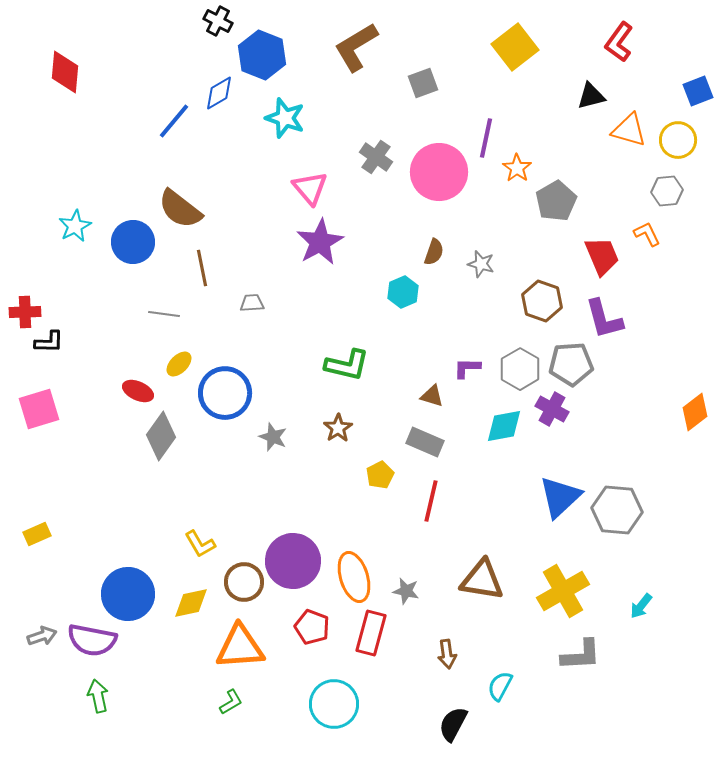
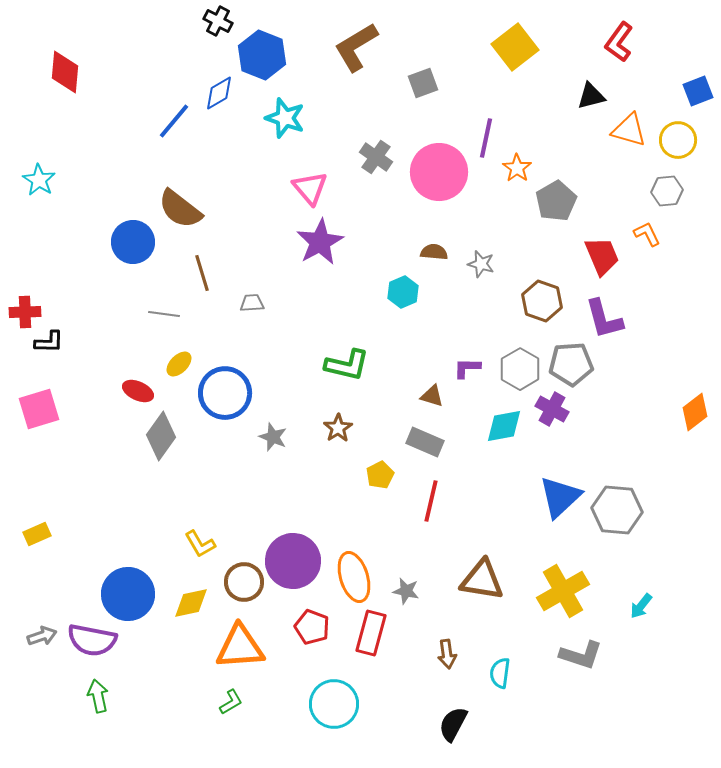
cyan star at (75, 226): moved 36 px left, 46 px up; rotated 12 degrees counterclockwise
brown semicircle at (434, 252): rotated 104 degrees counterclockwise
brown line at (202, 268): moved 5 px down; rotated 6 degrees counterclockwise
gray L-shape at (581, 655): rotated 21 degrees clockwise
cyan semicircle at (500, 686): moved 13 px up; rotated 20 degrees counterclockwise
